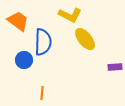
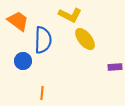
blue semicircle: moved 2 px up
blue circle: moved 1 px left, 1 px down
